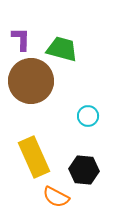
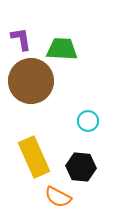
purple L-shape: rotated 10 degrees counterclockwise
green trapezoid: rotated 12 degrees counterclockwise
cyan circle: moved 5 px down
black hexagon: moved 3 px left, 3 px up
orange semicircle: moved 2 px right
